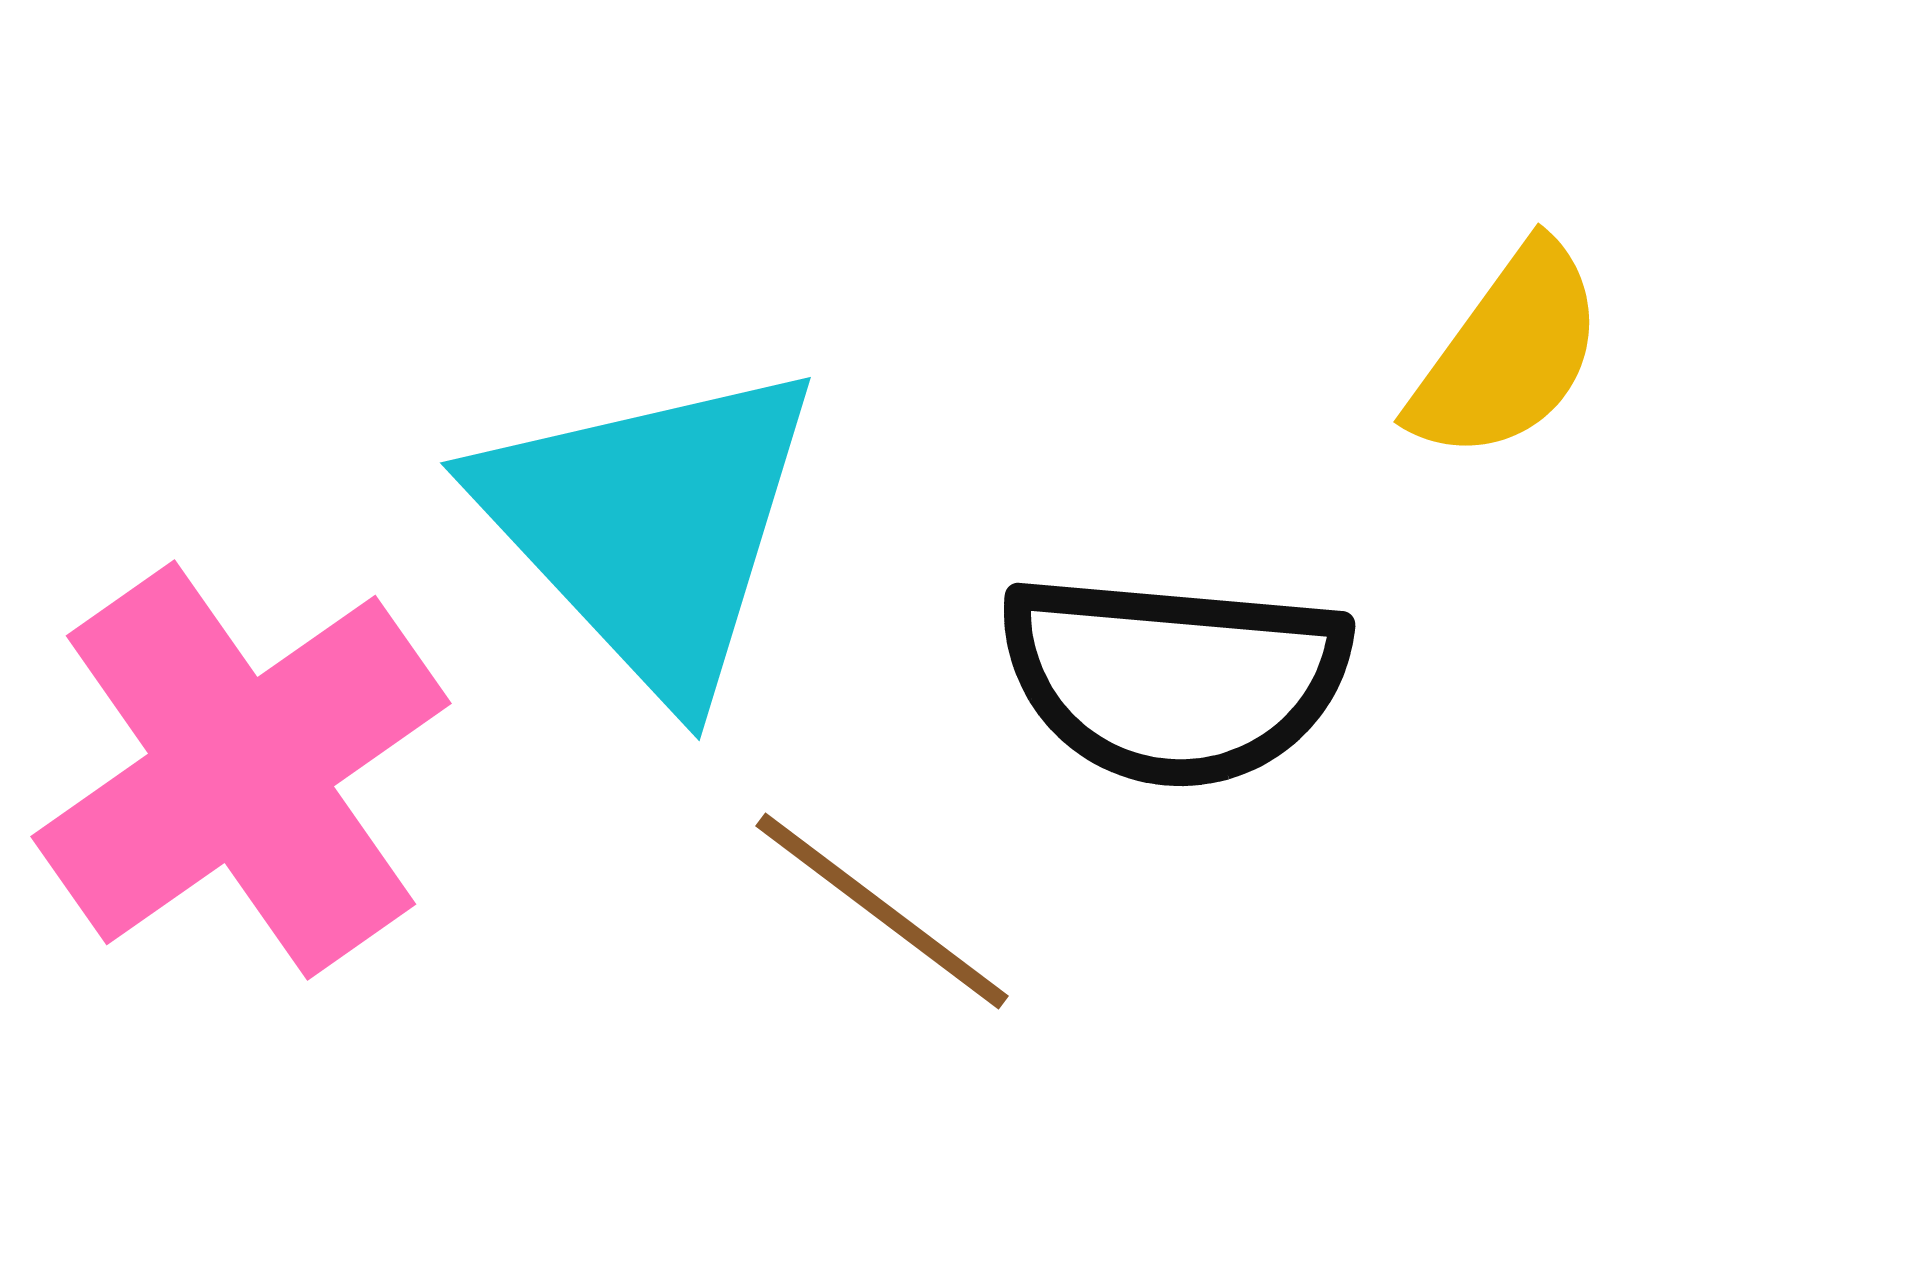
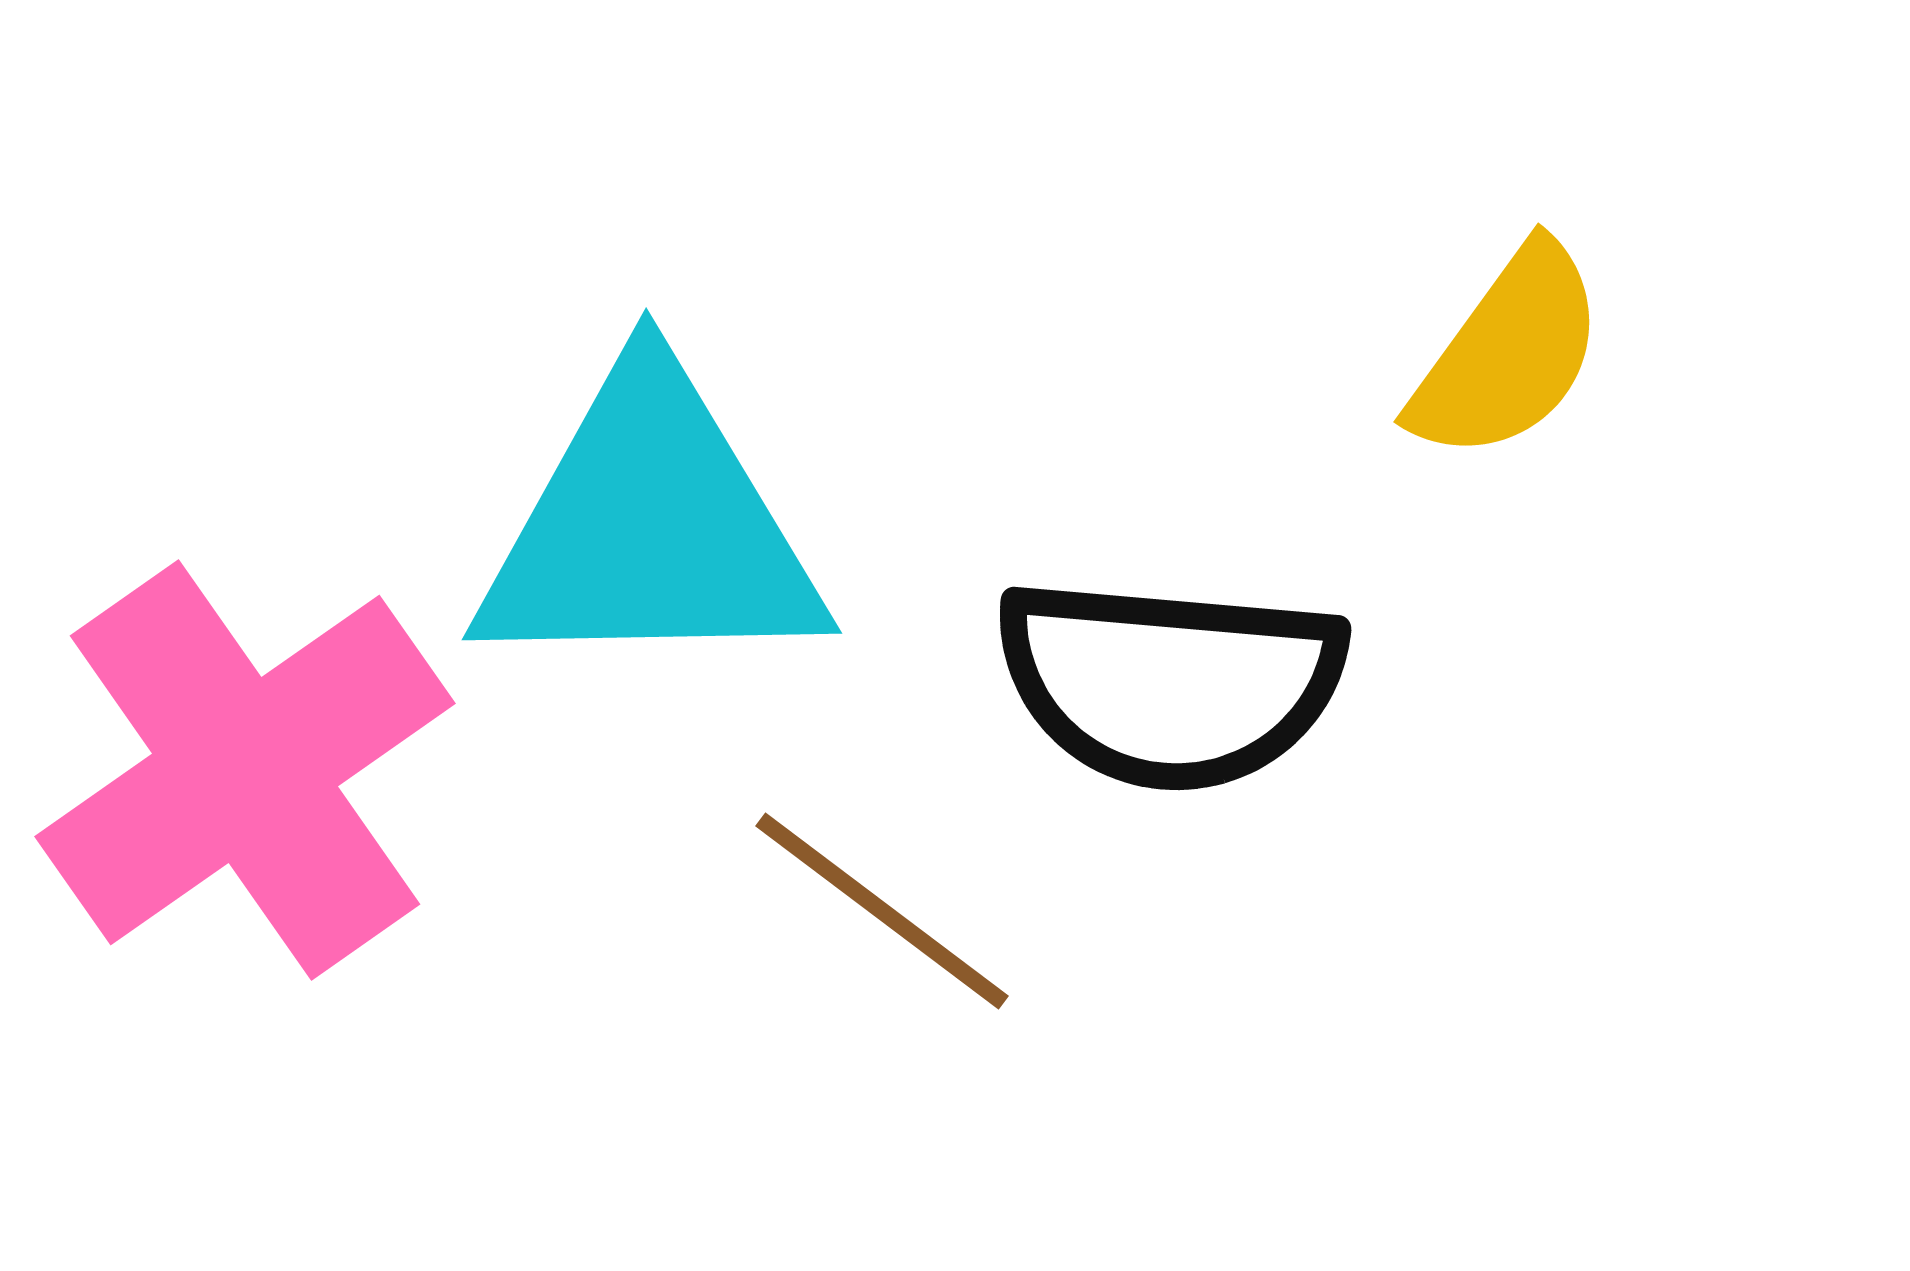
cyan triangle: rotated 48 degrees counterclockwise
black semicircle: moved 4 px left, 4 px down
pink cross: moved 4 px right
